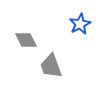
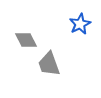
gray trapezoid: moved 2 px left, 2 px up
